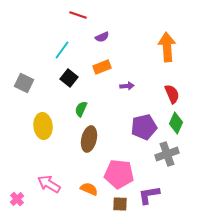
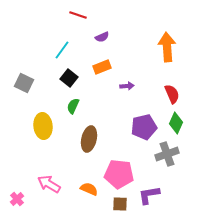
green semicircle: moved 8 px left, 3 px up
